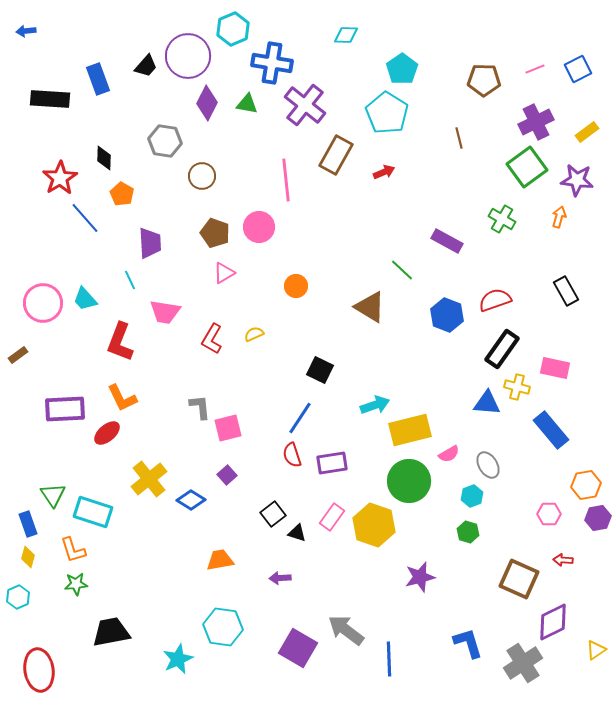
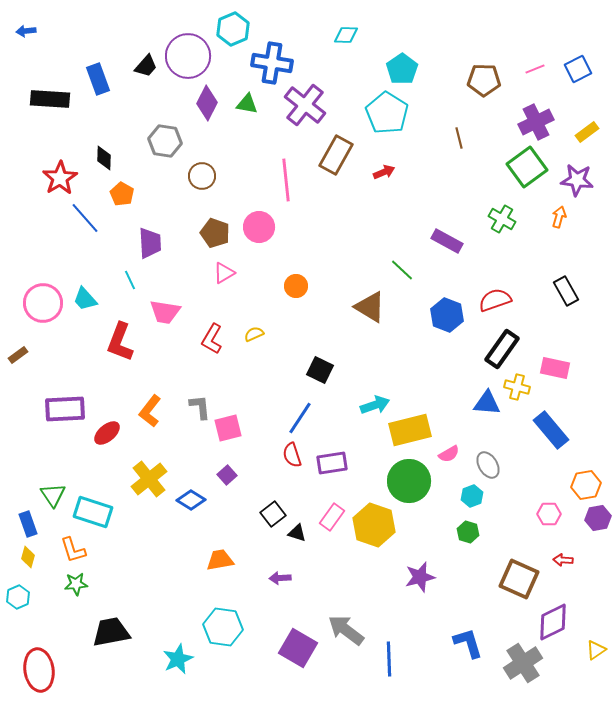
orange L-shape at (122, 398): moved 28 px right, 13 px down; rotated 64 degrees clockwise
